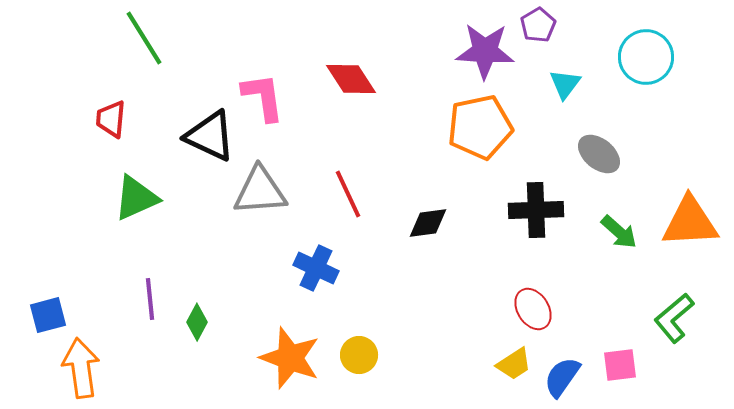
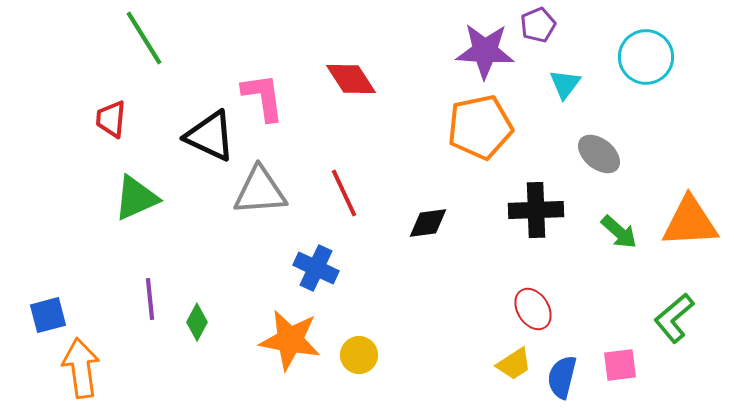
purple pentagon: rotated 8 degrees clockwise
red line: moved 4 px left, 1 px up
orange star: moved 18 px up; rotated 10 degrees counterclockwise
blue semicircle: rotated 21 degrees counterclockwise
